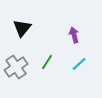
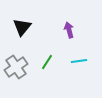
black triangle: moved 1 px up
purple arrow: moved 5 px left, 5 px up
cyan line: moved 3 px up; rotated 35 degrees clockwise
